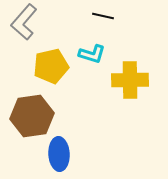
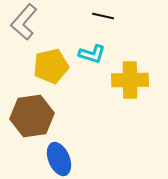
blue ellipse: moved 5 px down; rotated 20 degrees counterclockwise
